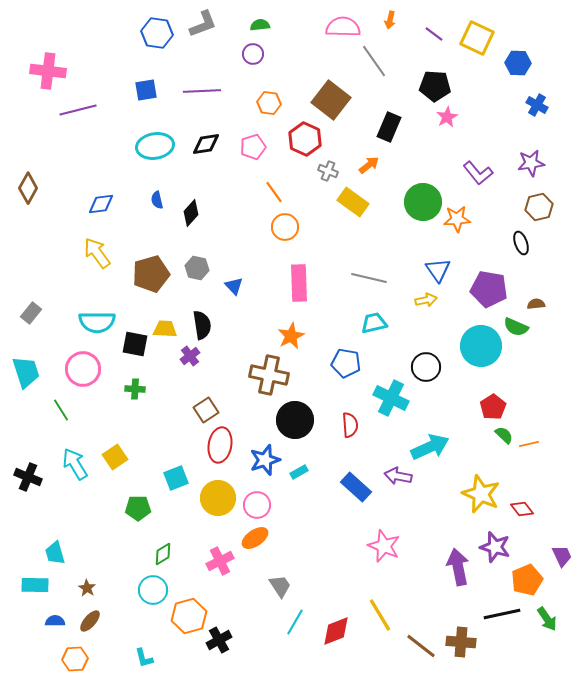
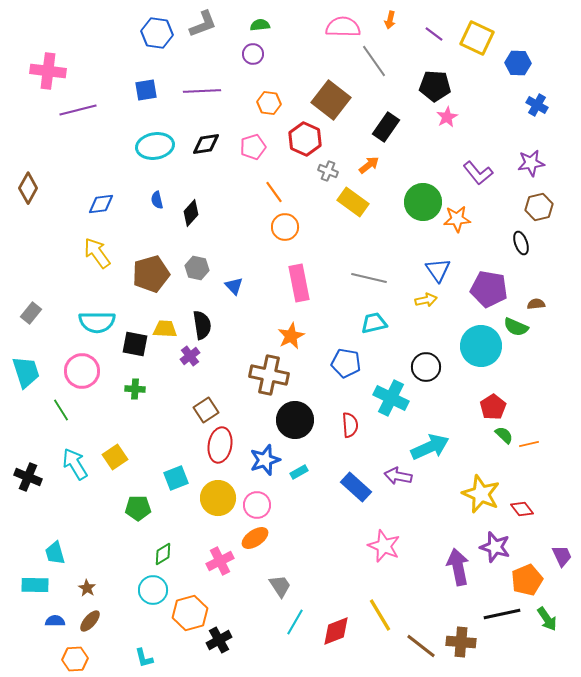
black rectangle at (389, 127): moved 3 px left; rotated 12 degrees clockwise
pink rectangle at (299, 283): rotated 9 degrees counterclockwise
pink circle at (83, 369): moved 1 px left, 2 px down
orange hexagon at (189, 616): moved 1 px right, 3 px up
